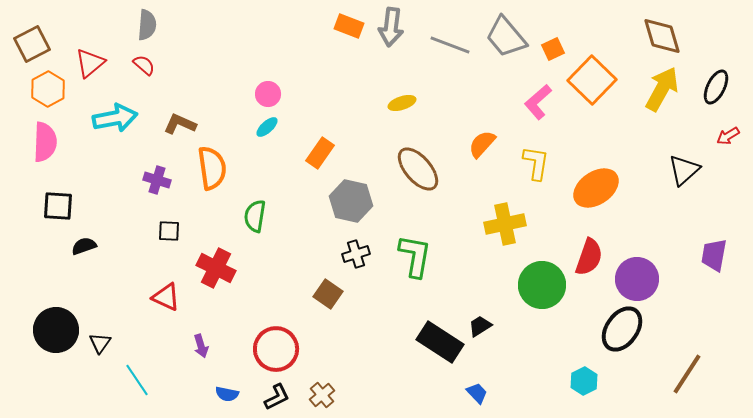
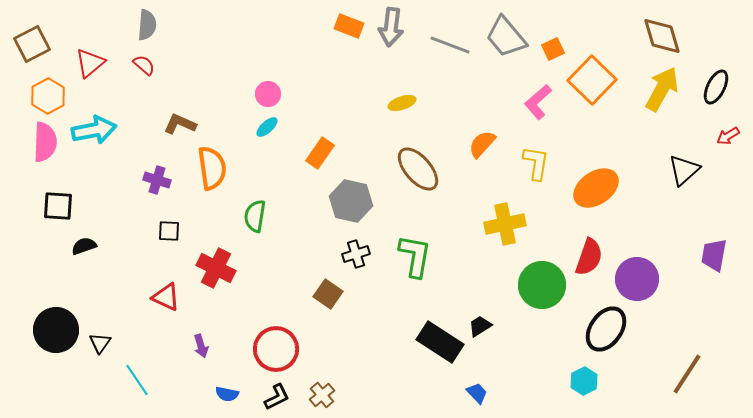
orange hexagon at (48, 89): moved 7 px down
cyan arrow at (115, 118): moved 21 px left, 12 px down
black ellipse at (622, 329): moved 16 px left
